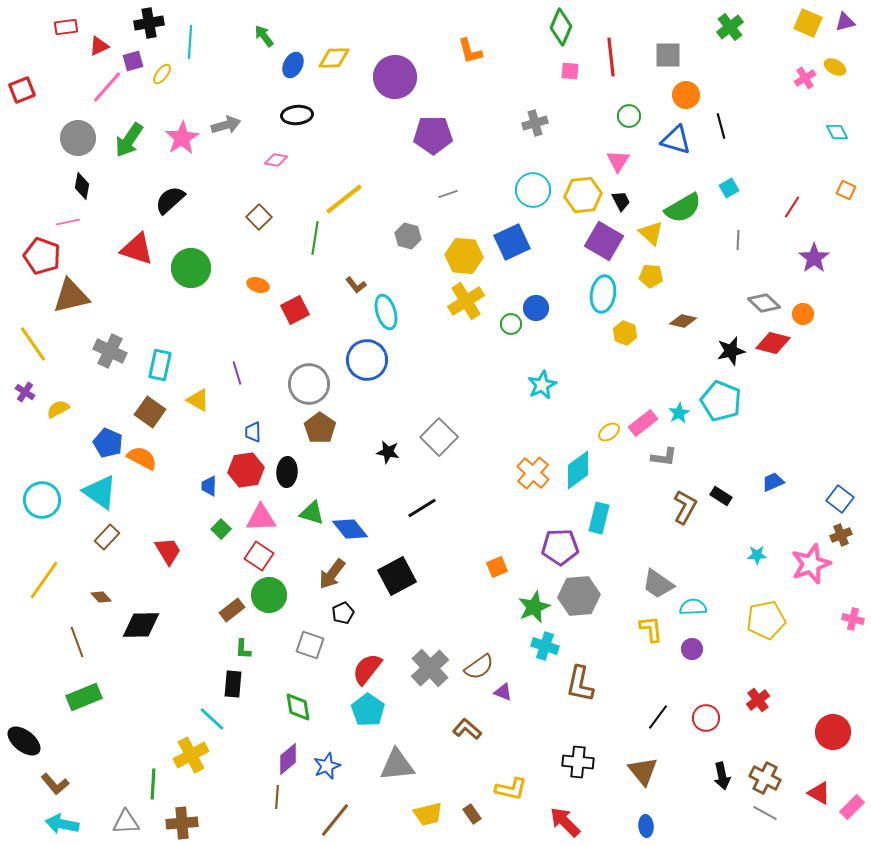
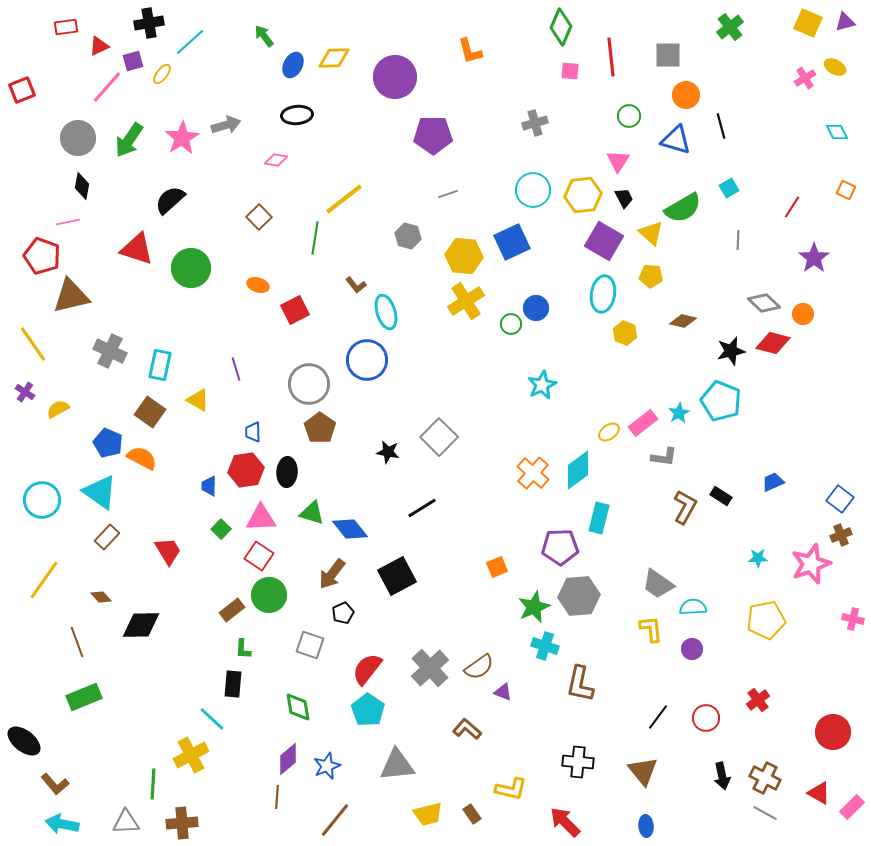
cyan line at (190, 42): rotated 44 degrees clockwise
black trapezoid at (621, 201): moved 3 px right, 3 px up
purple line at (237, 373): moved 1 px left, 4 px up
cyan star at (757, 555): moved 1 px right, 3 px down
